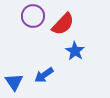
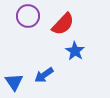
purple circle: moved 5 px left
